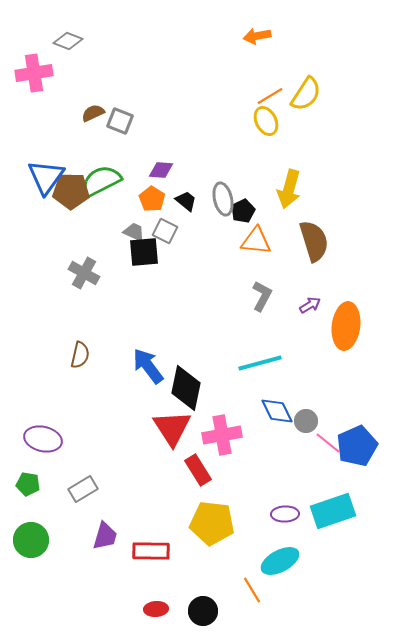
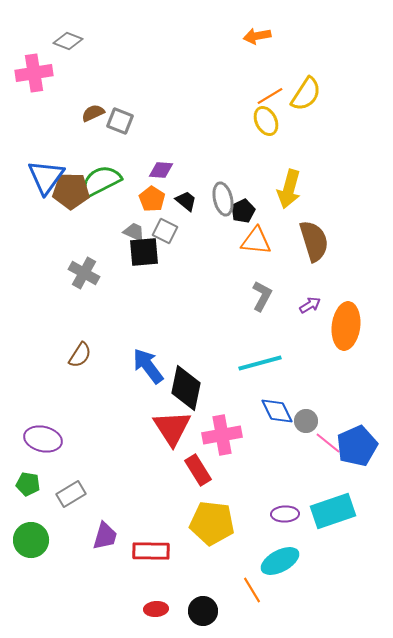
brown semicircle at (80, 355): rotated 20 degrees clockwise
gray rectangle at (83, 489): moved 12 px left, 5 px down
